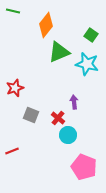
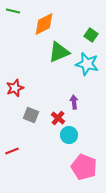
orange diamond: moved 2 px left, 1 px up; rotated 25 degrees clockwise
cyan circle: moved 1 px right
